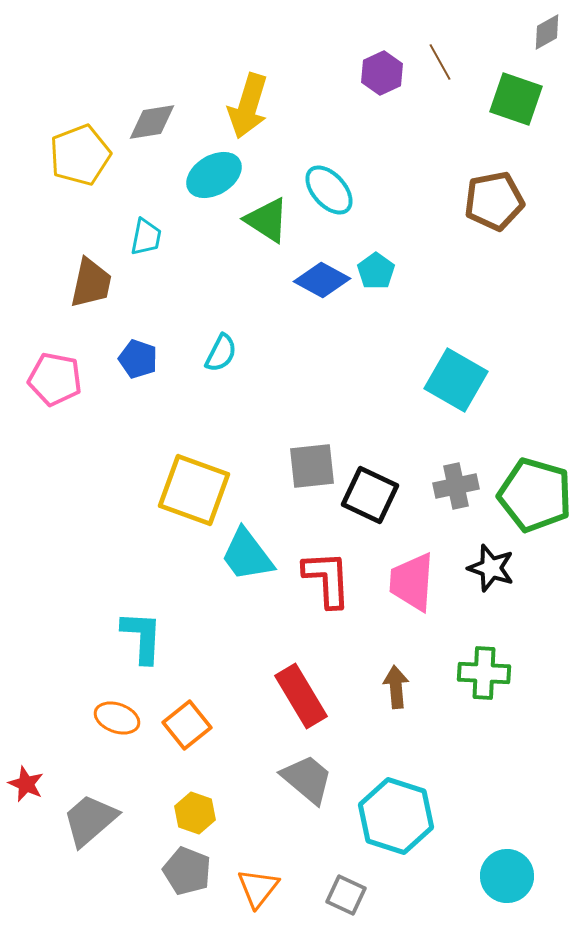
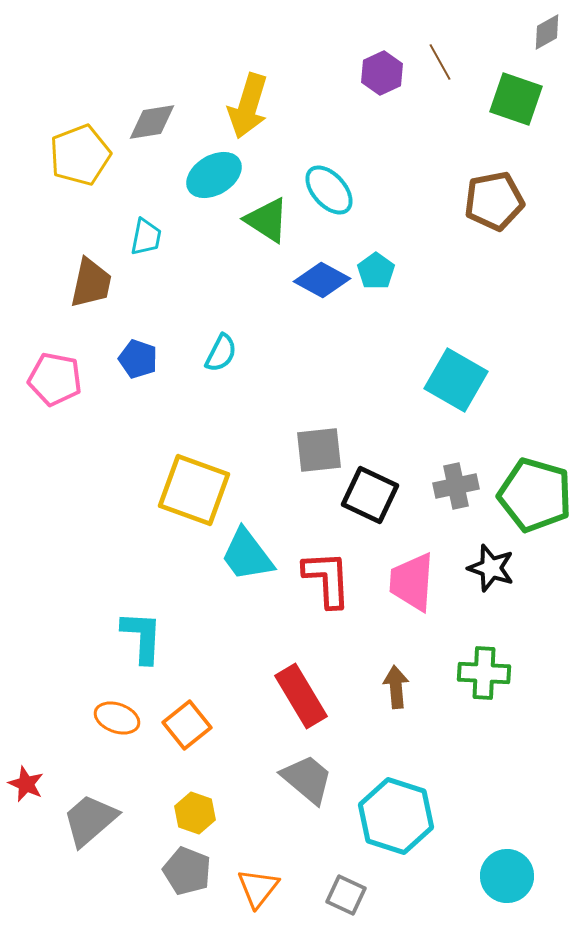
gray square at (312, 466): moved 7 px right, 16 px up
